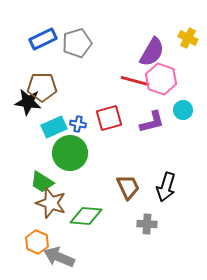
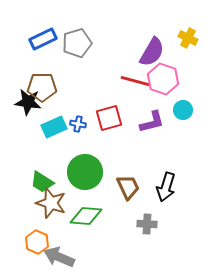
pink hexagon: moved 2 px right
green circle: moved 15 px right, 19 px down
